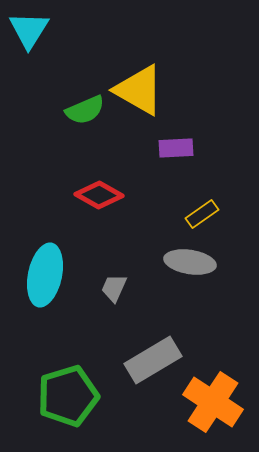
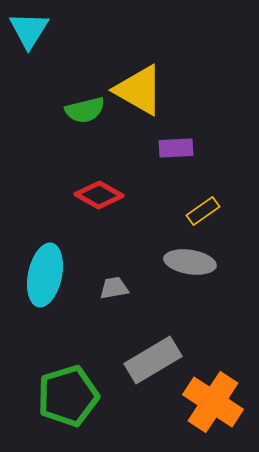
green semicircle: rotated 9 degrees clockwise
yellow rectangle: moved 1 px right, 3 px up
gray trapezoid: rotated 56 degrees clockwise
